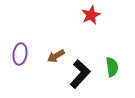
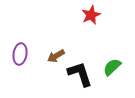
green semicircle: rotated 126 degrees counterclockwise
black L-shape: rotated 60 degrees counterclockwise
